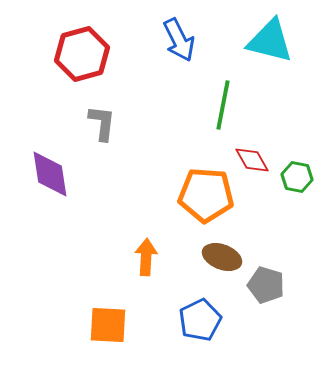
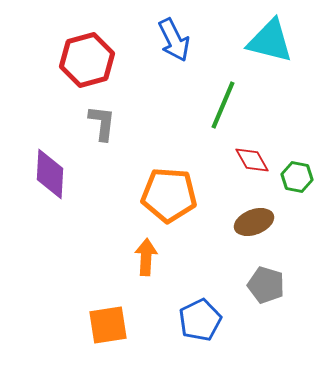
blue arrow: moved 5 px left
red hexagon: moved 5 px right, 6 px down
green line: rotated 12 degrees clockwise
purple diamond: rotated 12 degrees clockwise
orange pentagon: moved 37 px left
brown ellipse: moved 32 px right, 35 px up; rotated 42 degrees counterclockwise
orange square: rotated 12 degrees counterclockwise
